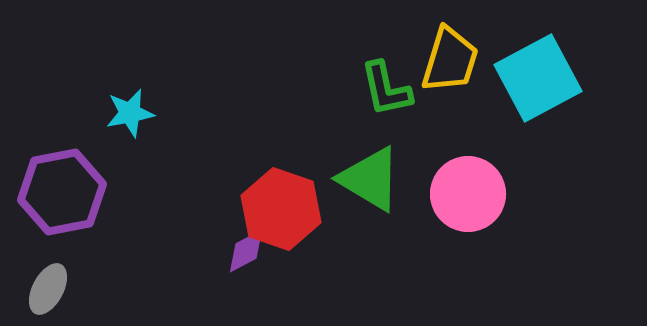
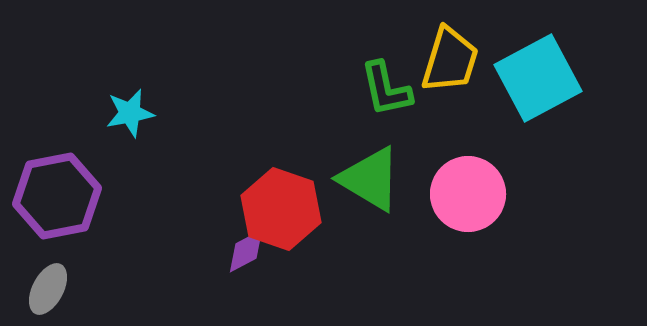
purple hexagon: moved 5 px left, 4 px down
